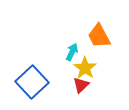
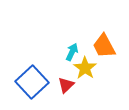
orange trapezoid: moved 5 px right, 10 px down
red triangle: moved 15 px left
